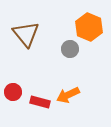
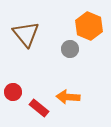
orange hexagon: moved 1 px up
orange arrow: moved 2 px down; rotated 30 degrees clockwise
red rectangle: moved 1 px left, 6 px down; rotated 24 degrees clockwise
